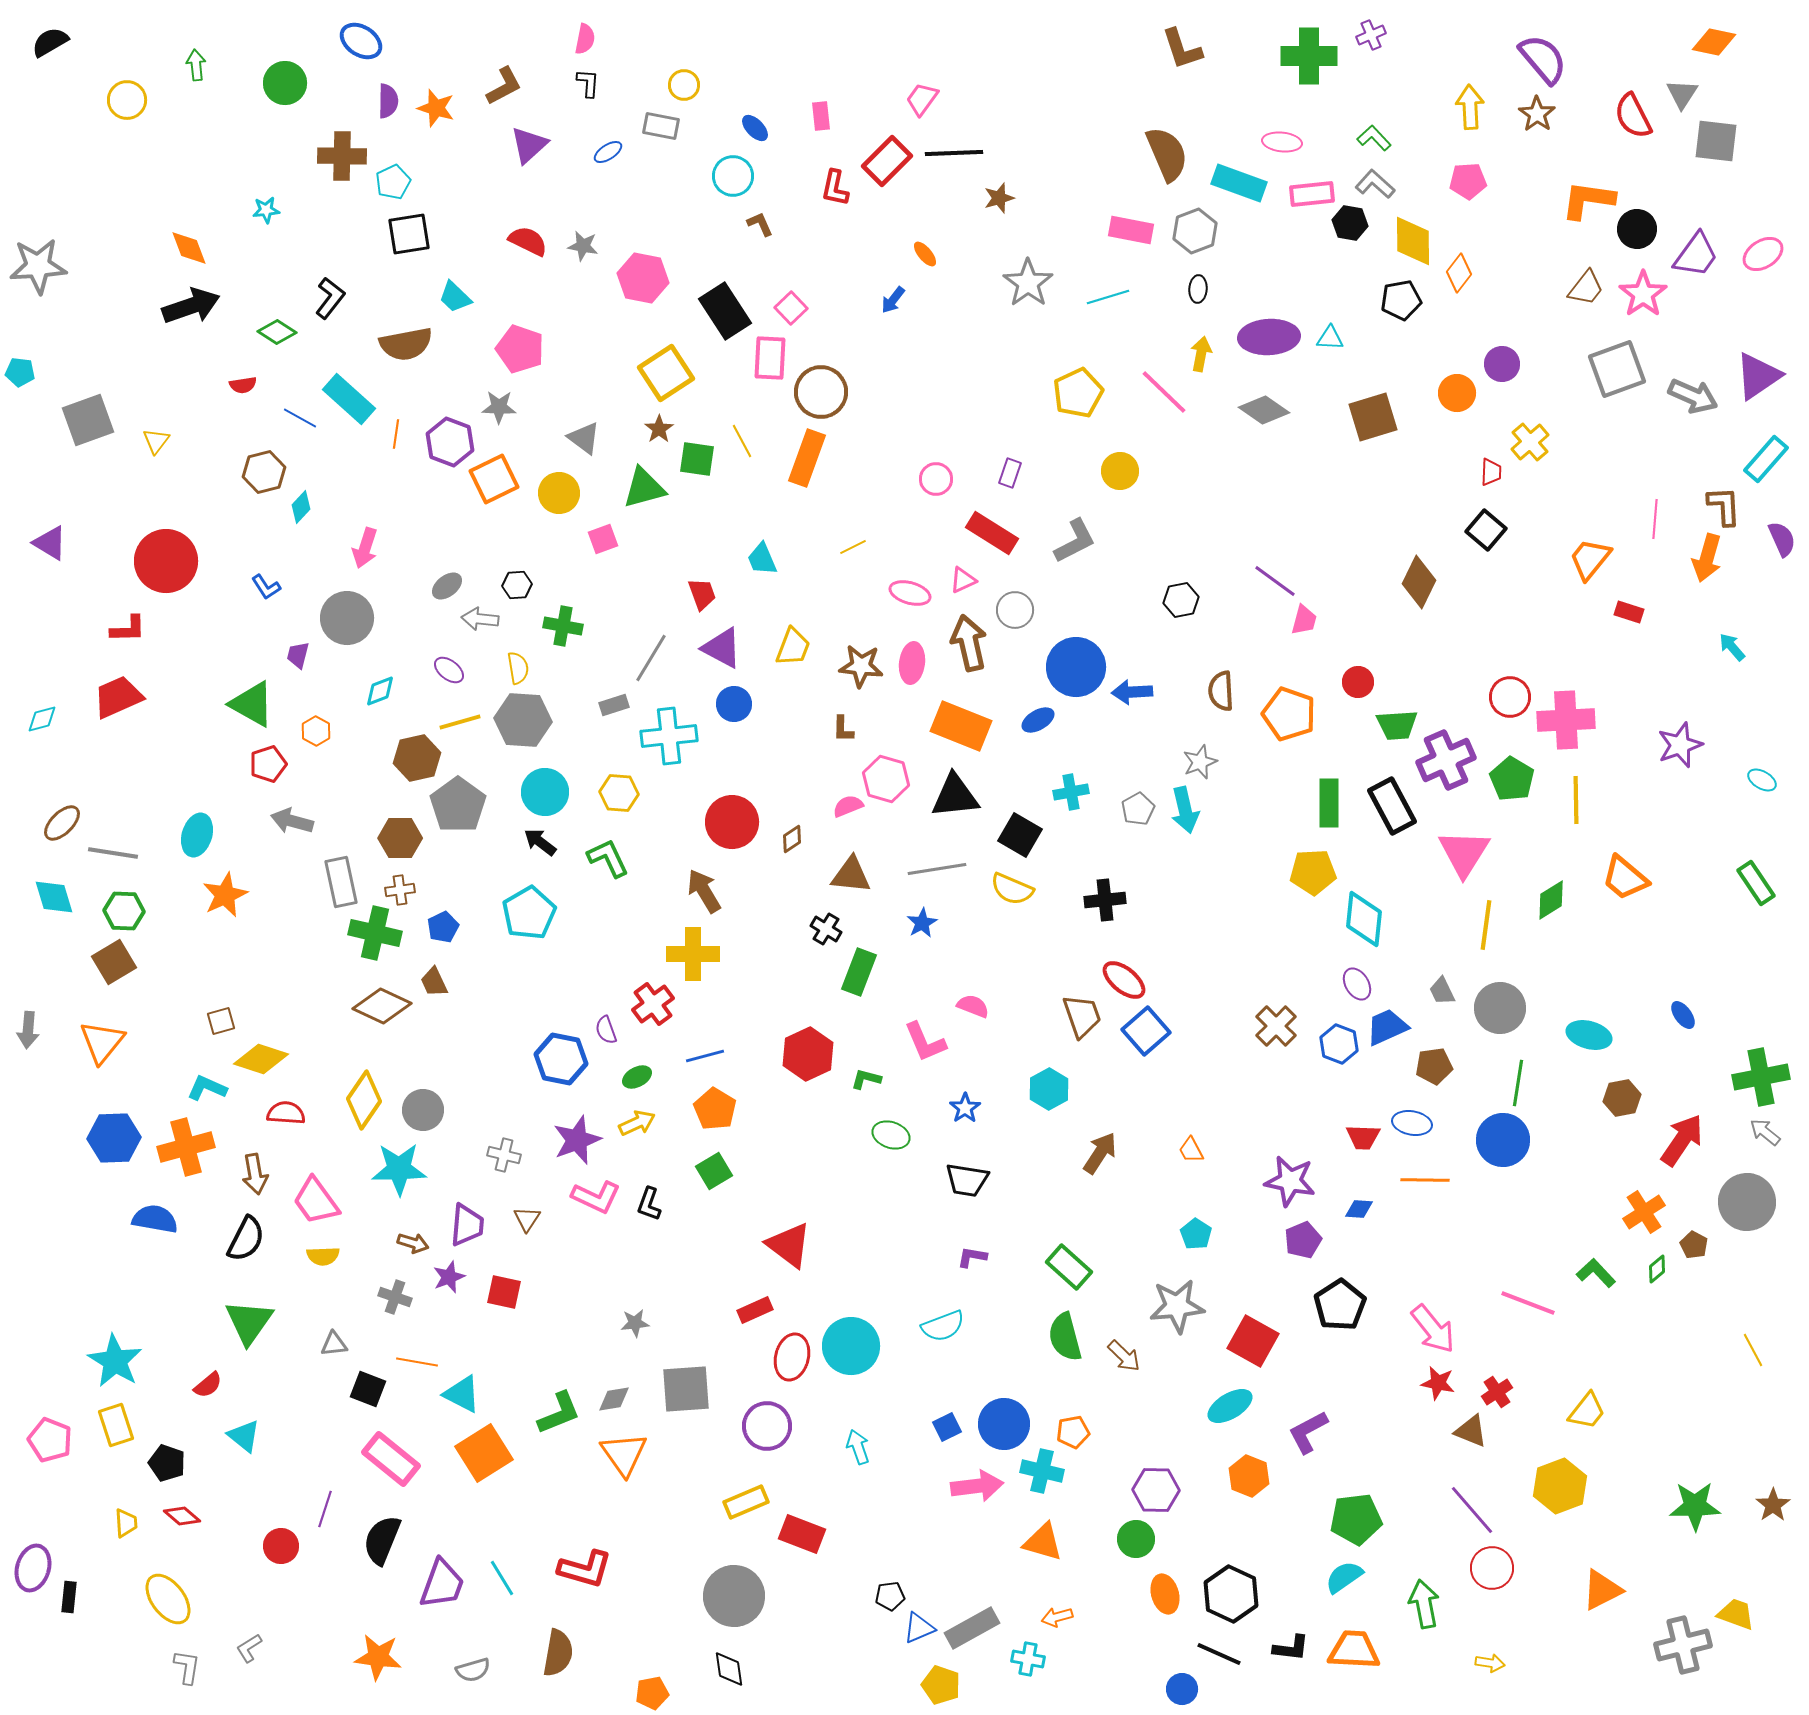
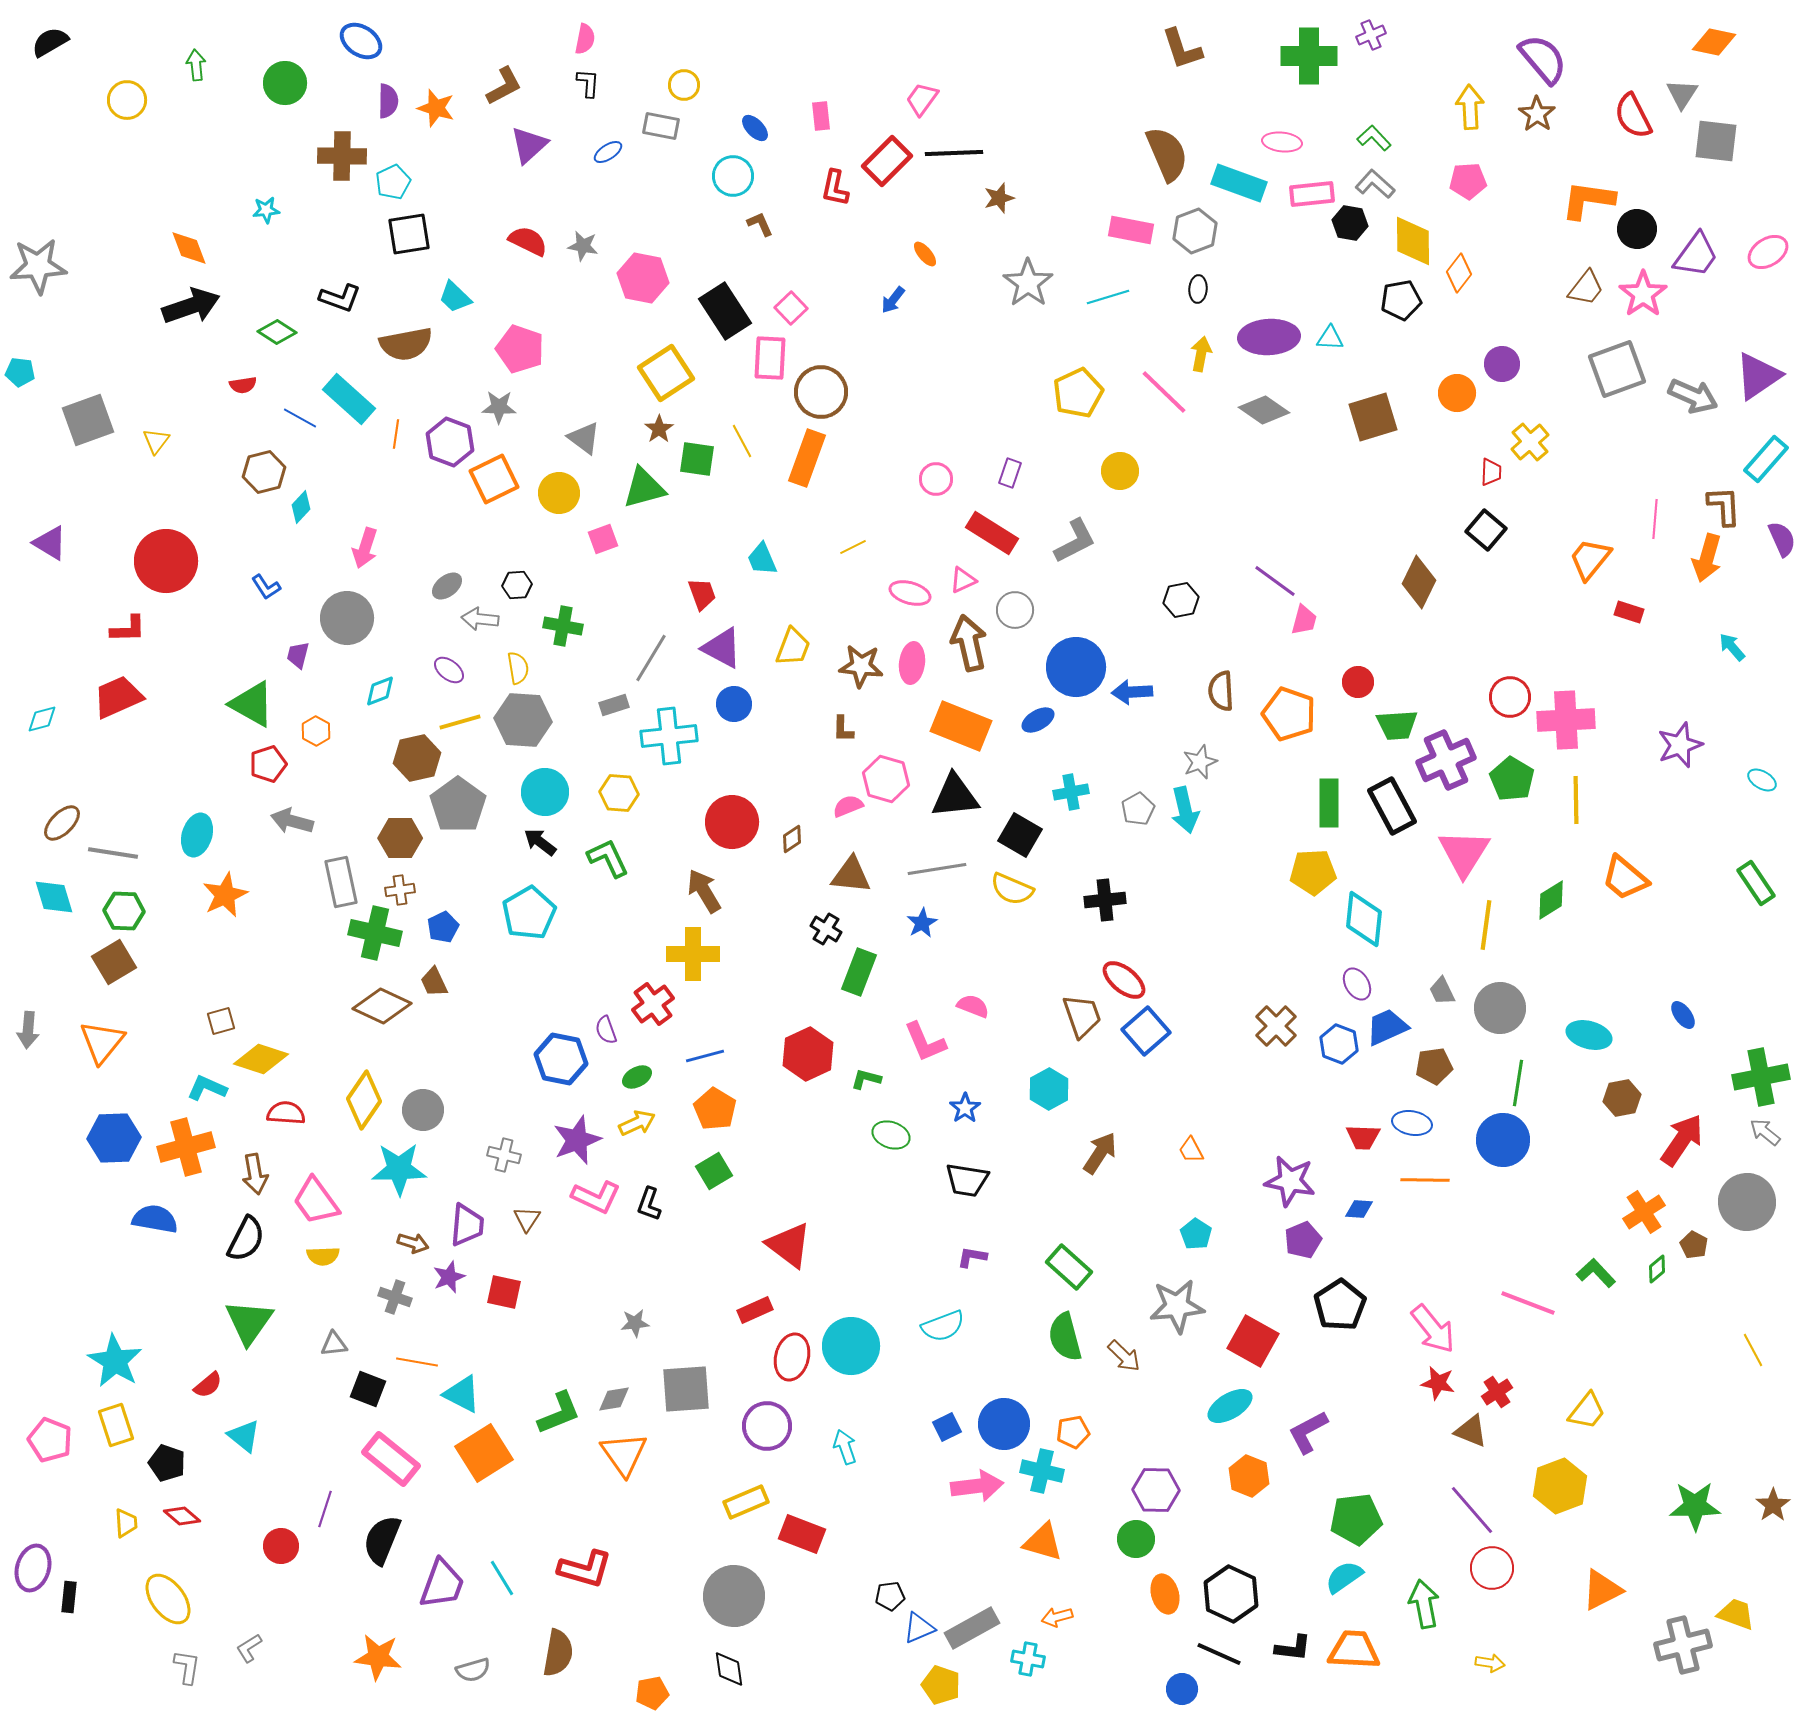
pink ellipse at (1763, 254): moved 5 px right, 2 px up
black L-shape at (330, 298): moved 10 px right; rotated 72 degrees clockwise
cyan arrow at (858, 1447): moved 13 px left
black L-shape at (1291, 1648): moved 2 px right
